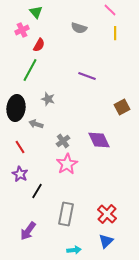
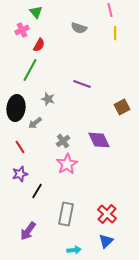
pink line: rotated 32 degrees clockwise
purple line: moved 5 px left, 8 px down
gray arrow: moved 1 px left, 1 px up; rotated 56 degrees counterclockwise
purple star: rotated 28 degrees clockwise
